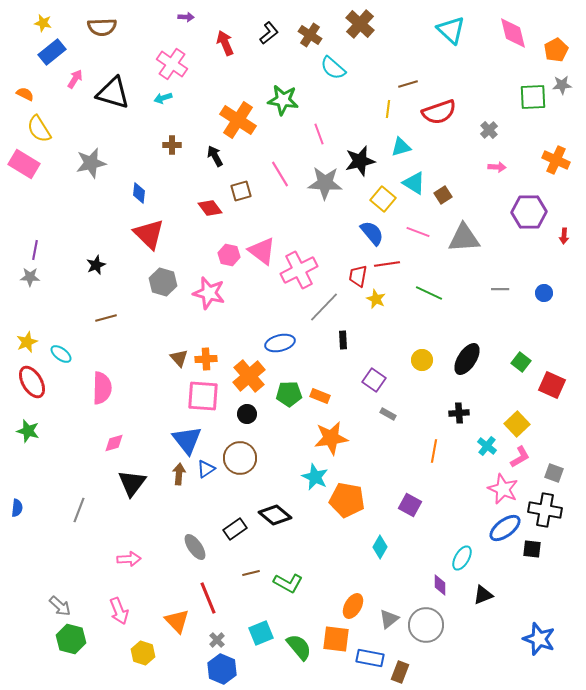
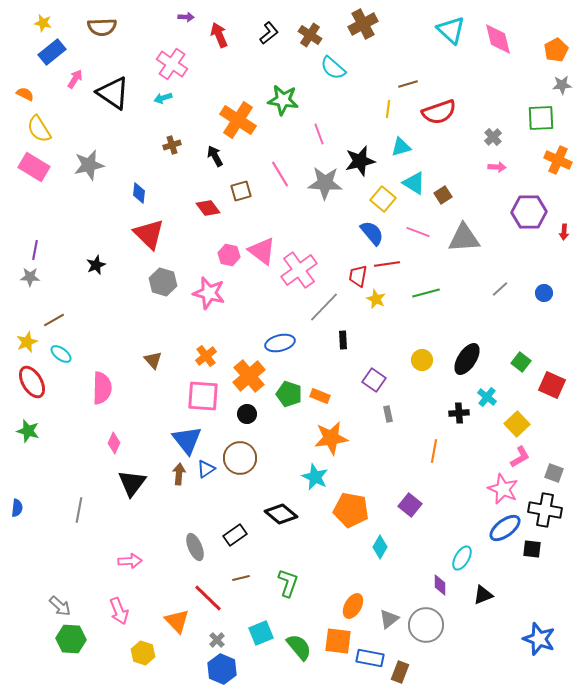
brown cross at (360, 24): moved 3 px right; rotated 20 degrees clockwise
pink diamond at (513, 33): moved 15 px left, 6 px down
red arrow at (225, 43): moved 6 px left, 8 px up
black triangle at (113, 93): rotated 18 degrees clockwise
green square at (533, 97): moved 8 px right, 21 px down
gray cross at (489, 130): moved 4 px right, 7 px down
brown cross at (172, 145): rotated 18 degrees counterclockwise
orange cross at (556, 160): moved 2 px right
gray star at (91, 163): moved 2 px left, 2 px down
pink rectangle at (24, 164): moved 10 px right, 3 px down
red diamond at (210, 208): moved 2 px left
red arrow at (564, 236): moved 4 px up
pink cross at (299, 270): rotated 9 degrees counterclockwise
gray line at (500, 289): rotated 42 degrees counterclockwise
green line at (429, 293): moved 3 px left; rotated 40 degrees counterclockwise
brown line at (106, 318): moved 52 px left, 2 px down; rotated 15 degrees counterclockwise
brown triangle at (179, 358): moved 26 px left, 2 px down
orange cross at (206, 359): moved 3 px up; rotated 35 degrees counterclockwise
green pentagon at (289, 394): rotated 20 degrees clockwise
gray rectangle at (388, 414): rotated 49 degrees clockwise
pink diamond at (114, 443): rotated 50 degrees counterclockwise
cyan cross at (487, 446): moved 49 px up
orange pentagon at (347, 500): moved 4 px right, 10 px down
purple square at (410, 505): rotated 10 degrees clockwise
gray line at (79, 510): rotated 10 degrees counterclockwise
black diamond at (275, 515): moved 6 px right, 1 px up
black rectangle at (235, 529): moved 6 px down
gray ellipse at (195, 547): rotated 12 degrees clockwise
pink arrow at (129, 559): moved 1 px right, 2 px down
brown line at (251, 573): moved 10 px left, 5 px down
green L-shape at (288, 583): rotated 100 degrees counterclockwise
red line at (208, 598): rotated 24 degrees counterclockwise
green hexagon at (71, 639): rotated 12 degrees counterclockwise
orange square at (336, 639): moved 2 px right, 2 px down
